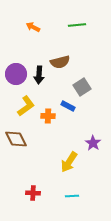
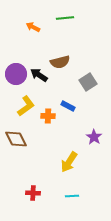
green line: moved 12 px left, 7 px up
black arrow: rotated 120 degrees clockwise
gray square: moved 6 px right, 5 px up
purple star: moved 1 px right, 6 px up
